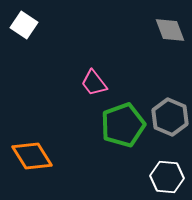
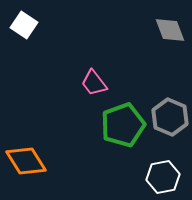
orange diamond: moved 6 px left, 5 px down
white hexagon: moved 4 px left; rotated 16 degrees counterclockwise
